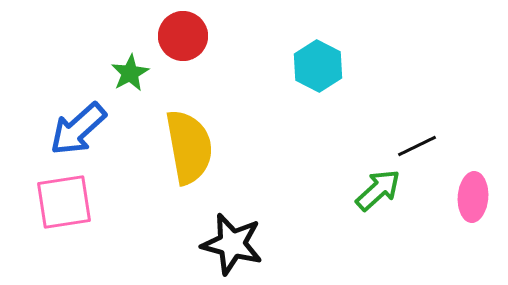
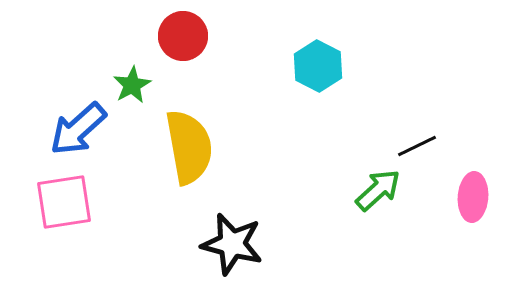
green star: moved 2 px right, 12 px down
